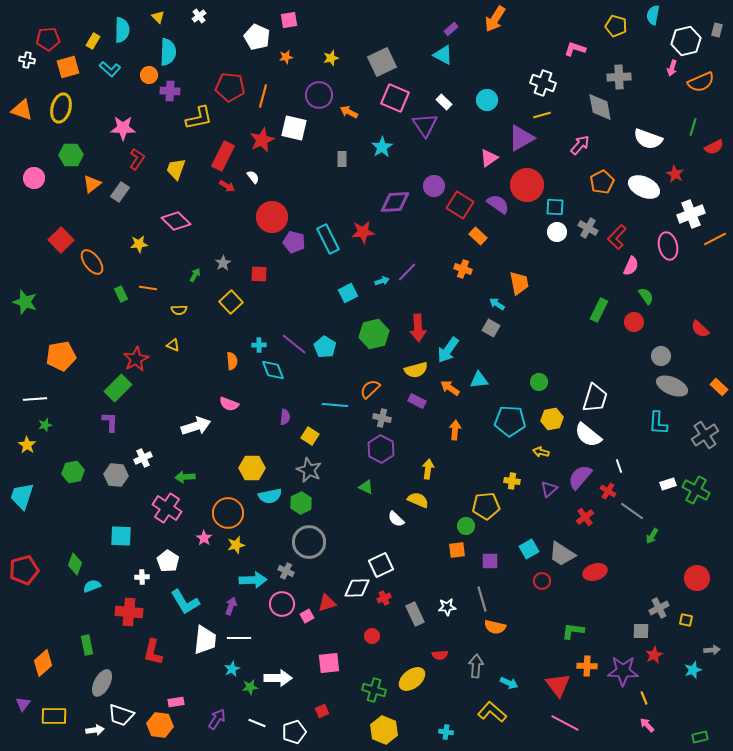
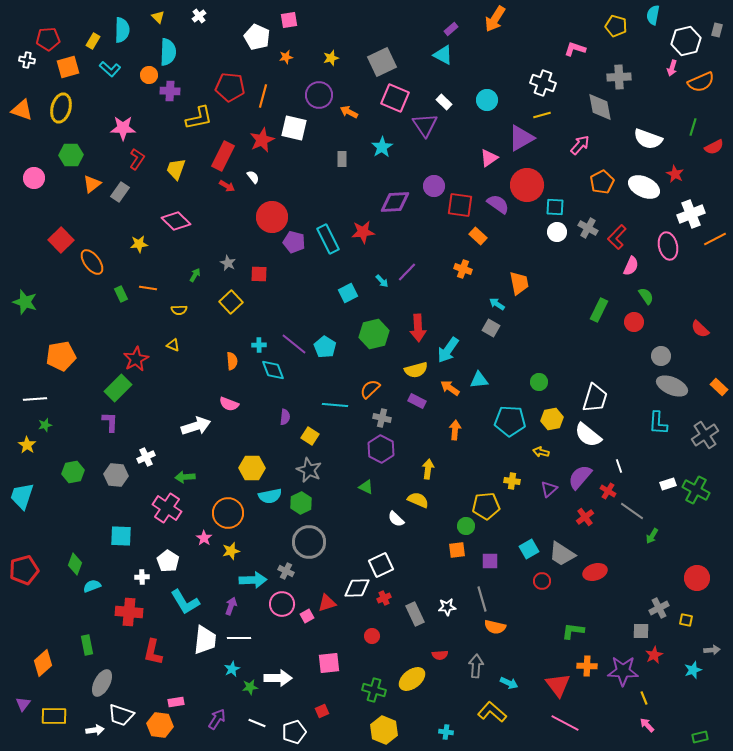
red square at (460, 205): rotated 24 degrees counterclockwise
gray star at (223, 263): moved 5 px right; rotated 14 degrees counterclockwise
cyan arrow at (382, 281): rotated 64 degrees clockwise
white cross at (143, 458): moved 3 px right, 1 px up
yellow star at (236, 545): moved 5 px left, 6 px down
